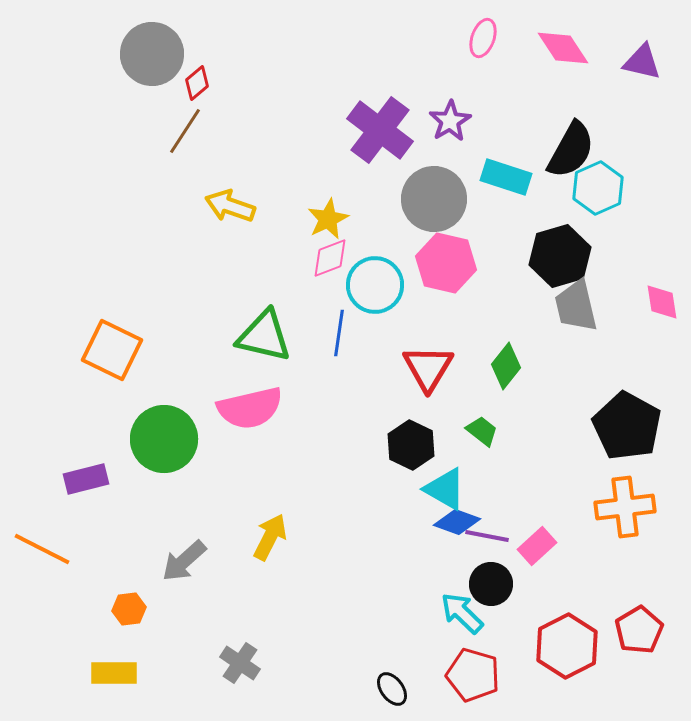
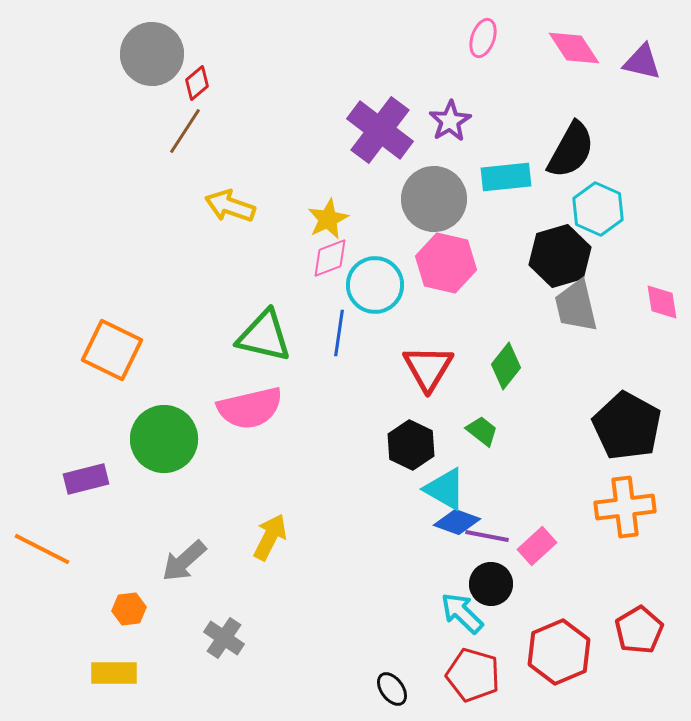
pink diamond at (563, 48): moved 11 px right
cyan rectangle at (506, 177): rotated 24 degrees counterclockwise
cyan hexagon at (598, 188): moved 21 px down; rotated 12 degrees counterclockwise
red hexagon at (567, 646): moved 8 px left, 6 px down; rotated 4 degrees clockwise
gray cross at (240, 663): moved 16 px left, 25 px up
